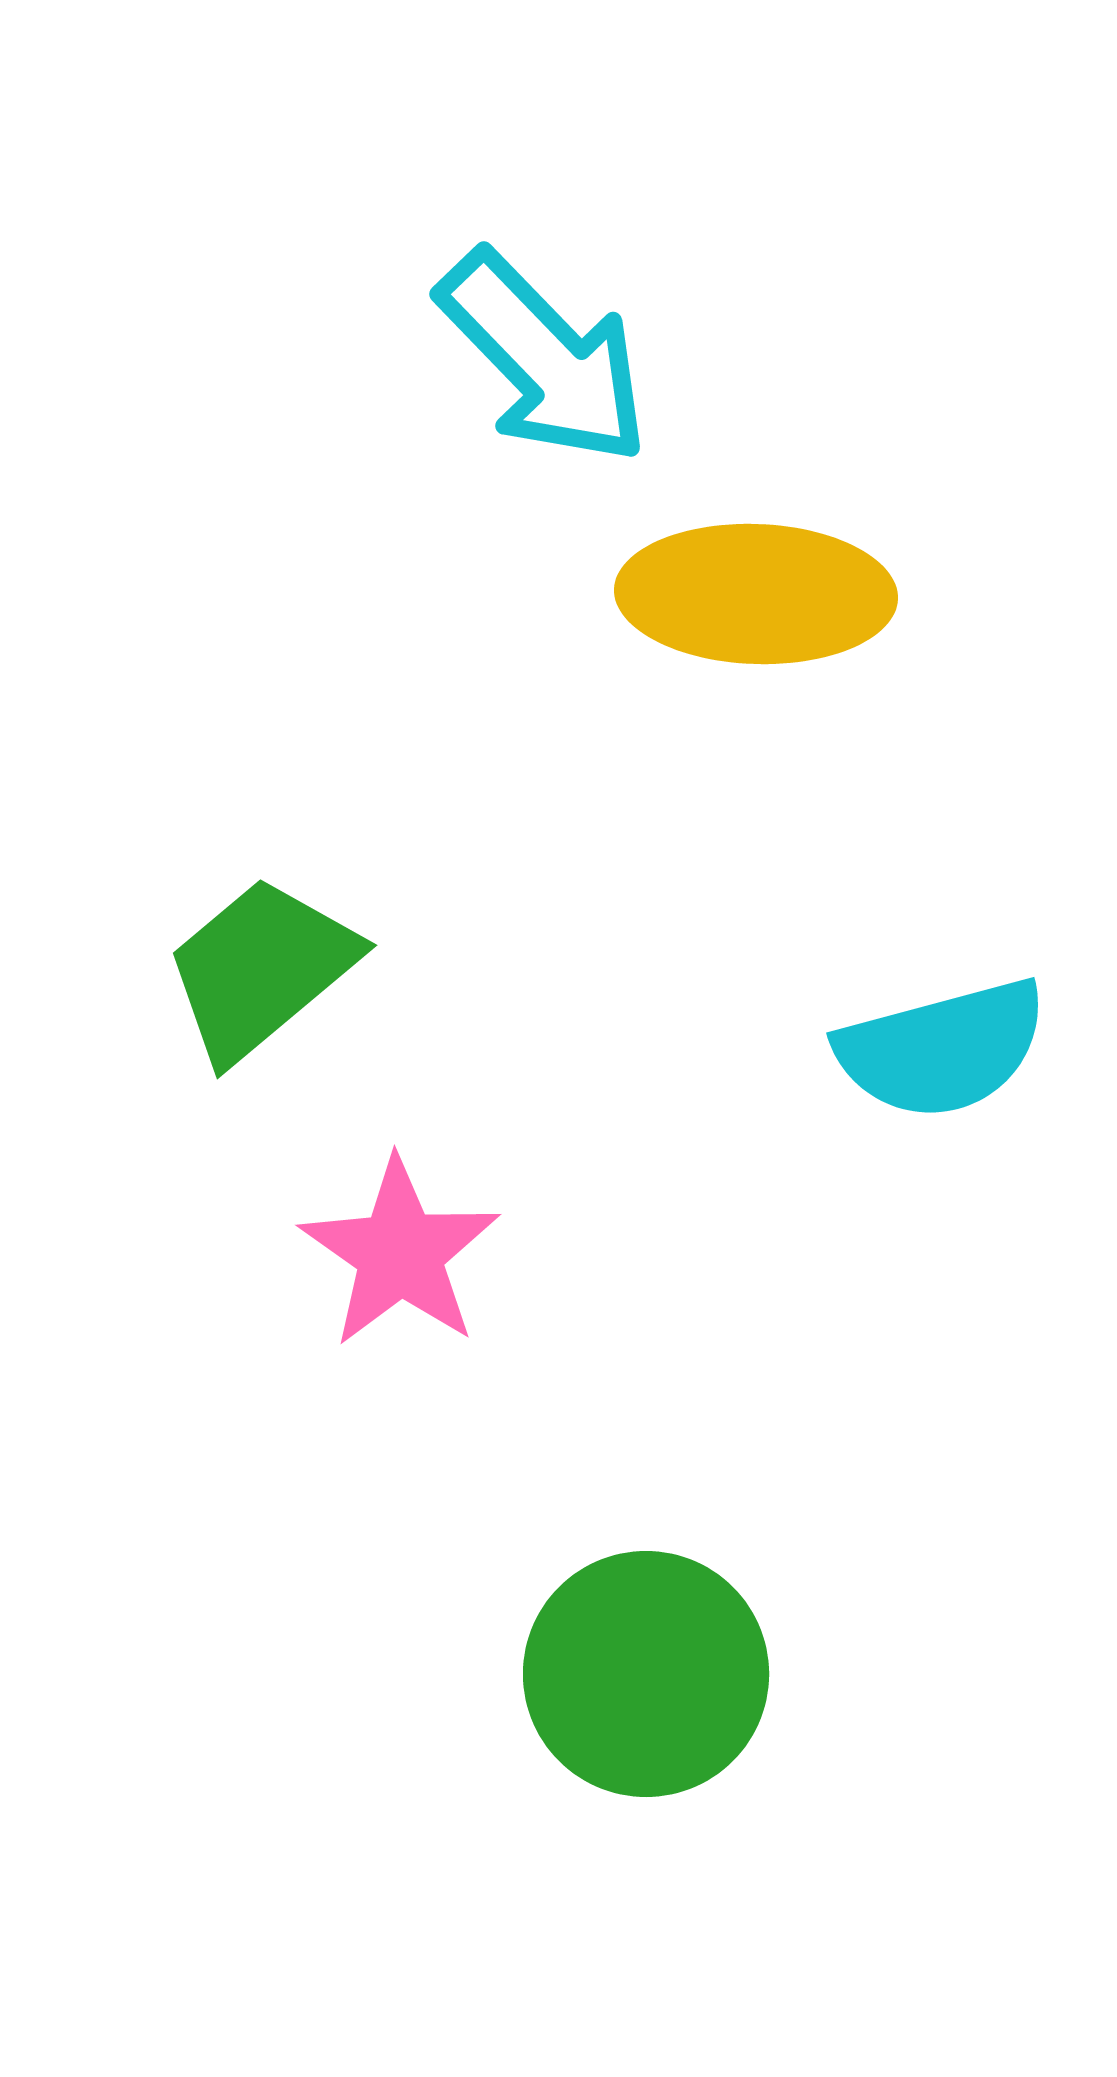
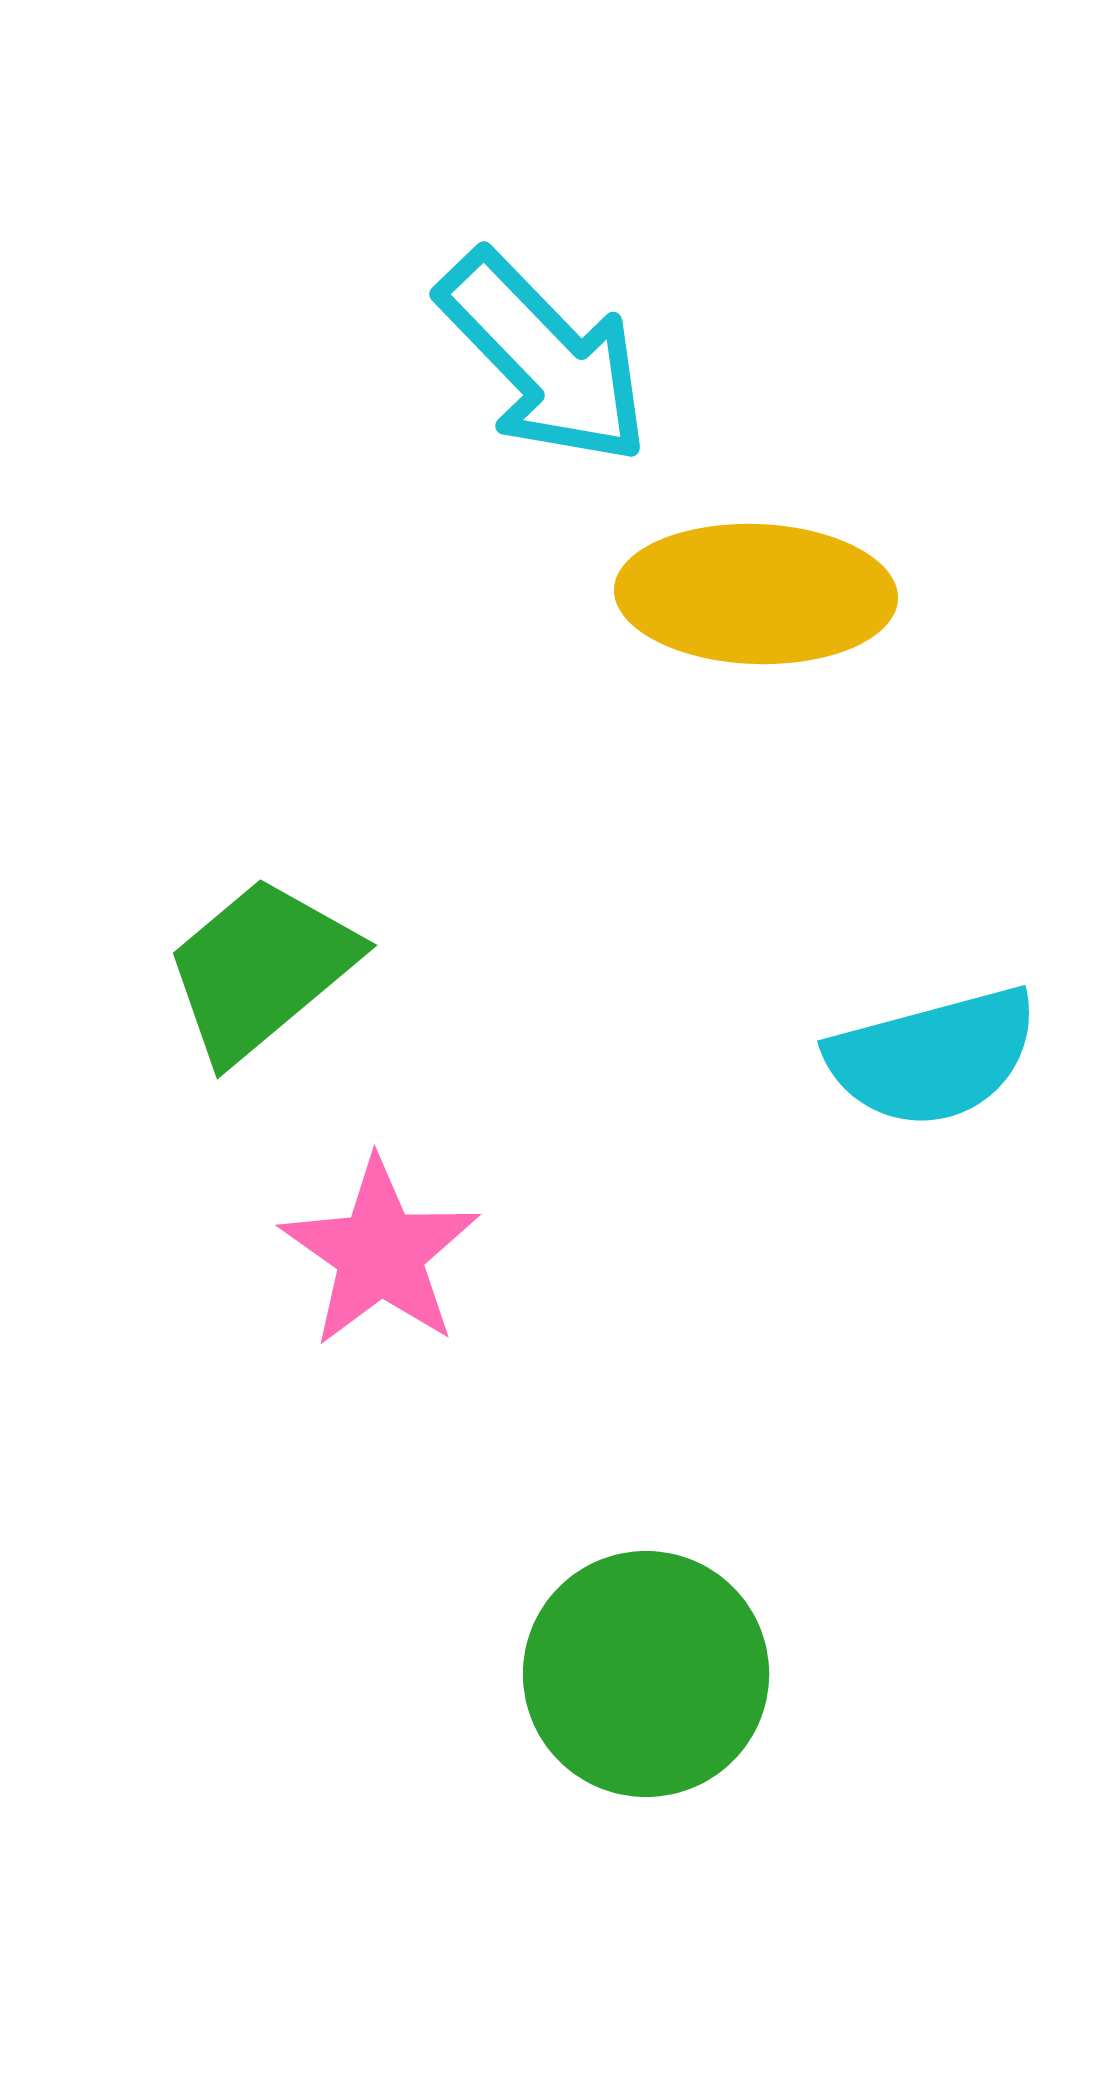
cyan semicircle: moved 9 px left, 8 px down
pink star: moved 20 px left
